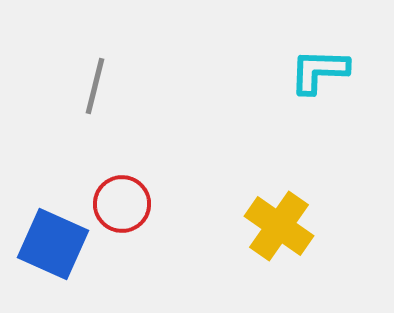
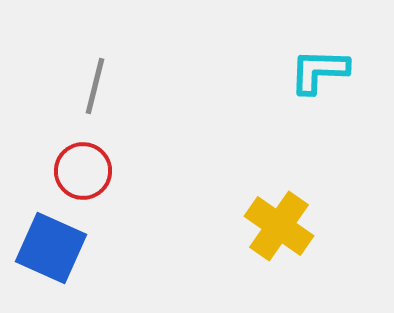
red circle: moved 39 px left, 33 px up
blue square: moved 2 px left, 4 px down
